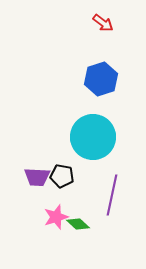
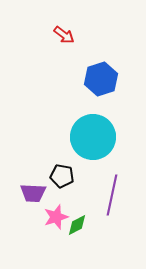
red arrow: moved 39 px left, 12 px down
purple trapezoid: moved 4 px left, 16 px down
green diamond: moved 1 px left, 1 px down; rotated 70 degrees counterclockwise
